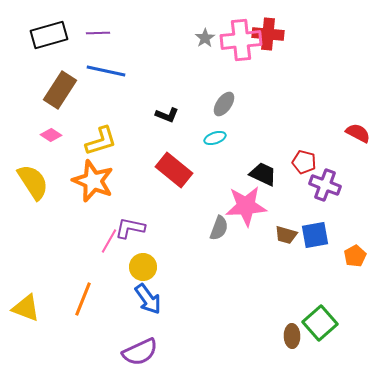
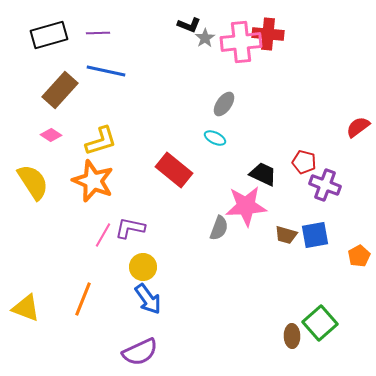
pink cross: moved 2 px down
brown rectangle: rotated 9 degrees clockwise
black L-shape: moved 22 px right, 90 px up
red semicircle: moved 6 px up; rotated 65 degrees counterclockwise
cyan ellipse: rotated 45 degrees clockwise
pink line: moved 6 px left, 6 px up
orange pentagon: moved 4 px right
